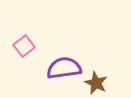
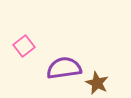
brown star: moved 1 px right
